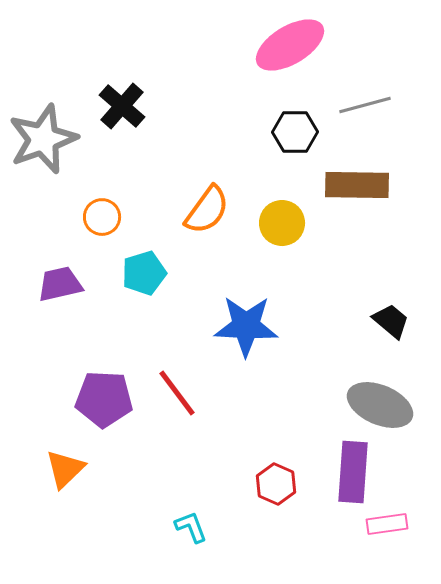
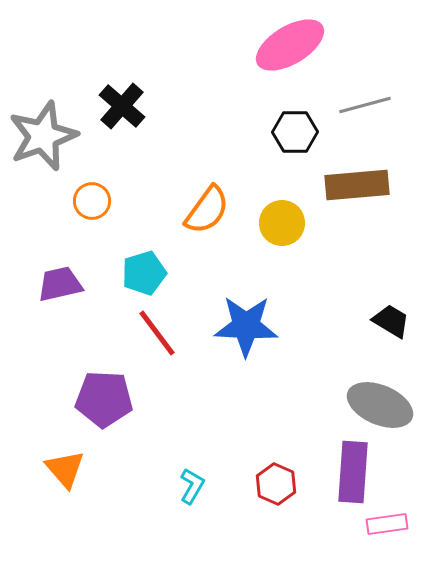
gray star: moved 3 px up
brown rectangle: rotated 6 degrees counterclockwise
orange circle: moved 10 px left, 16 px up
black trapezoid: rotated 9 degrees counterclockwise
red line: moved 20 px left, 60 px up
orange triangle: rotated 27 degrees counterclockwise
cyan L-shape: moved 1 px right, 41 px up; rotated 51 degrees clockwise
